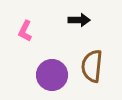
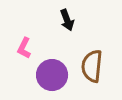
black arrow: moved 12 px left; rotated 70 degrees clockwise
pink L-shape: moved 1 px left, 17 px down
